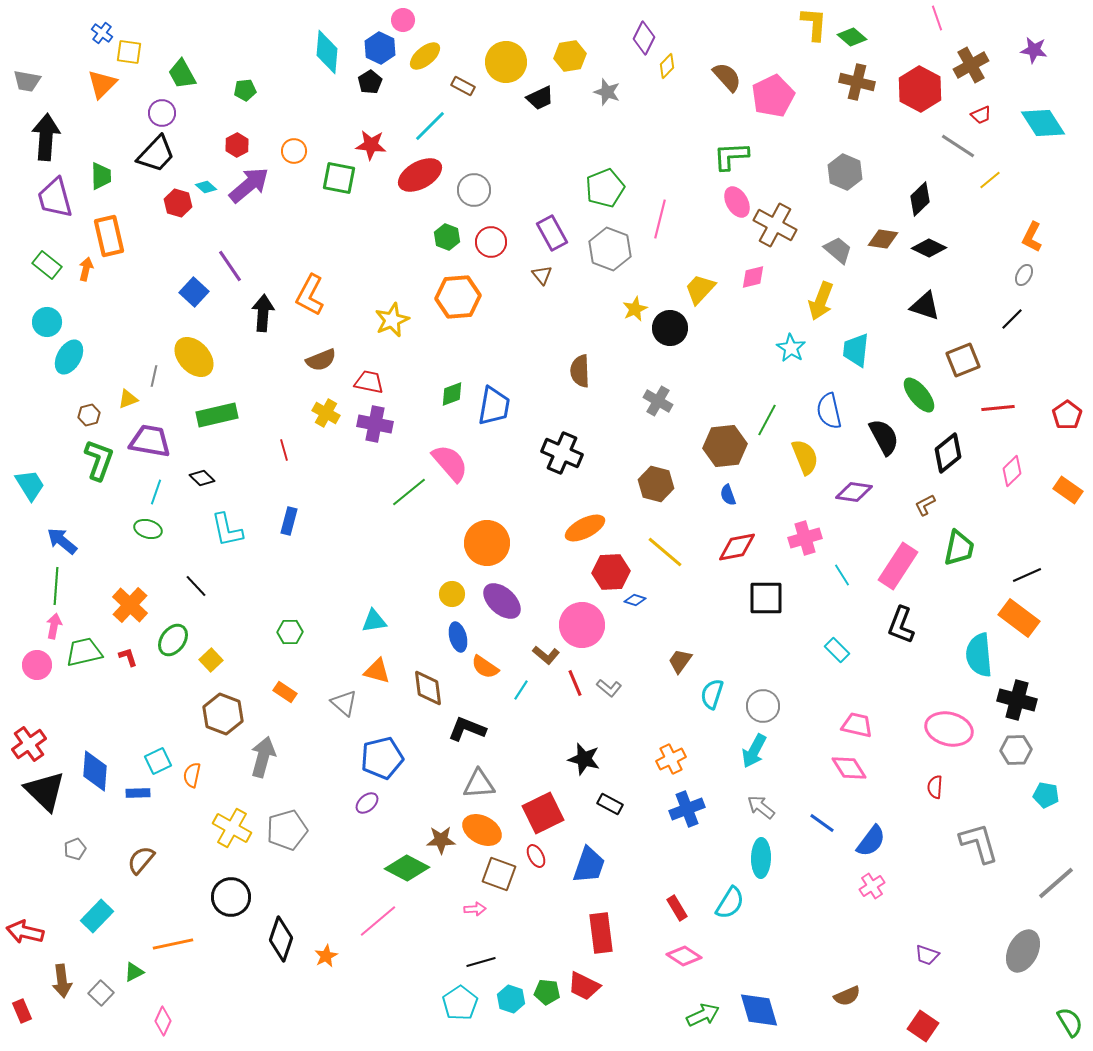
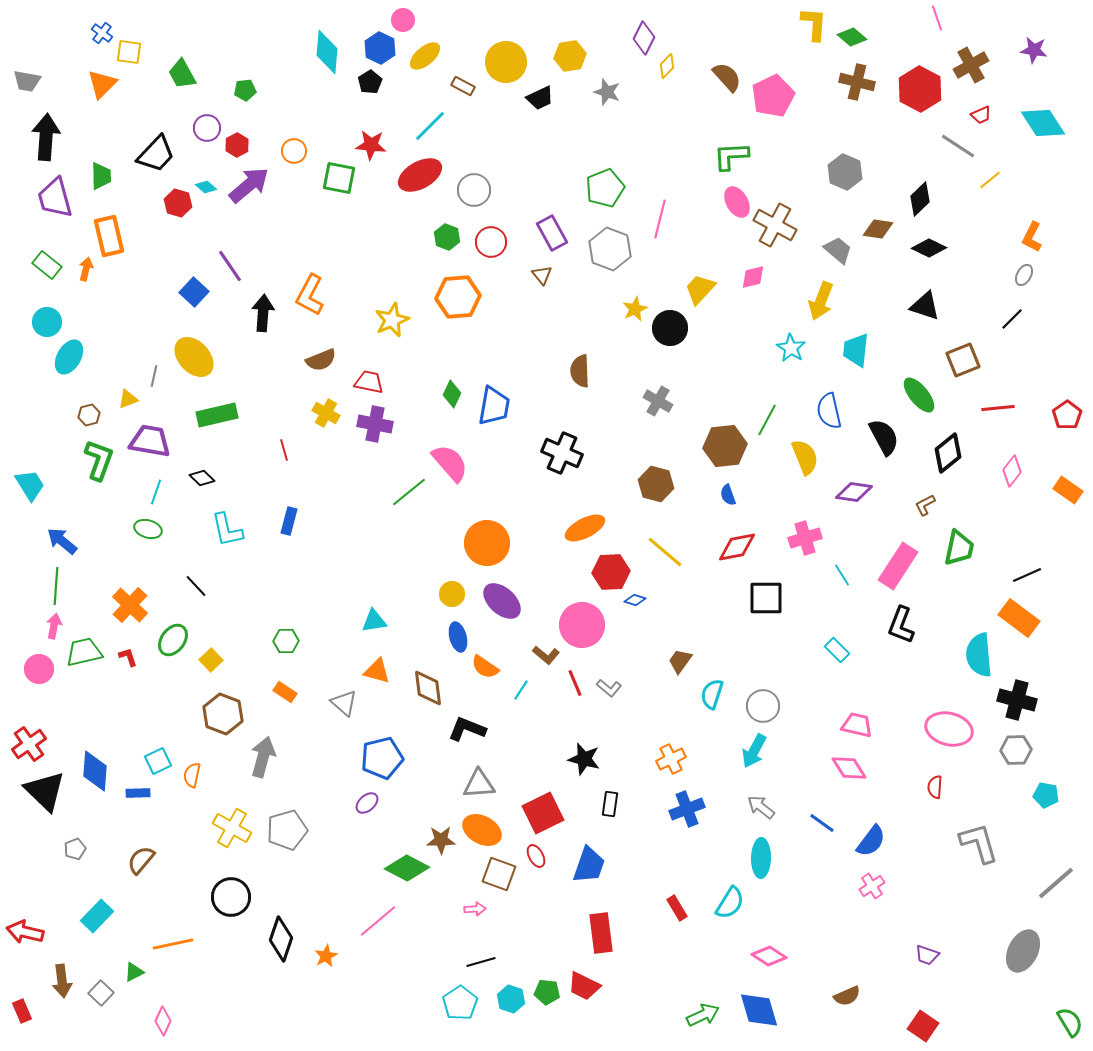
purple circle at (162, 113): moved 45 px right, 15 px down
brown diamond at (883, 239): moved 5 px left, 10 px up
green diamond at (452, 394): rotated 44 degrees counterclockwise
pink diamond at (1012, 471): rotated 8 degrees counterclockwise
green hexagon at (290, 632): moved 4 px left, 9 px down
pink circle at (37, 665): moved 2 px right, 4 px down
black rectangle at (610, 804): rotated 70 degrees clockwise
pink diamond at (684, 956): moved 85 px right
